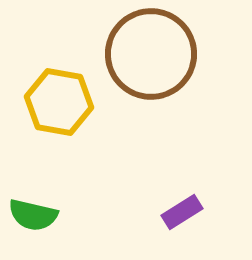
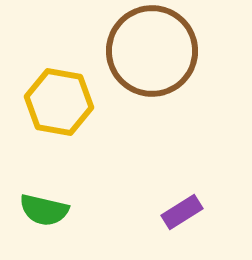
brown circle: moved 1 px right, 3 px up
green semicircle: moved 11 px right, 5 px up
